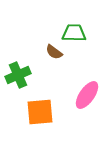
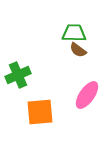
brown semicircle: moved 24 px right, 2 px up
